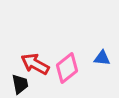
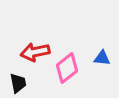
red arrow: moved 12 px up; rotated 40 degrees counterclockwise
black trapezoid: moved 2 px left, 1 px up
